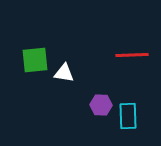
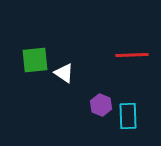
white triangle: rotated 25 degrees clockwise
purple hexagon: rotated 20 degrees clockwise
